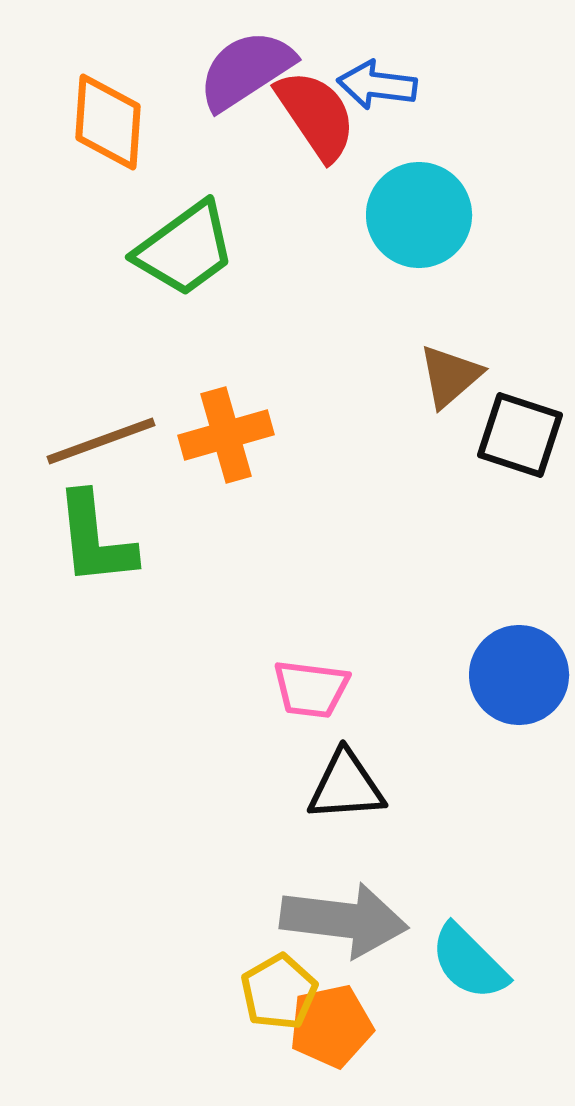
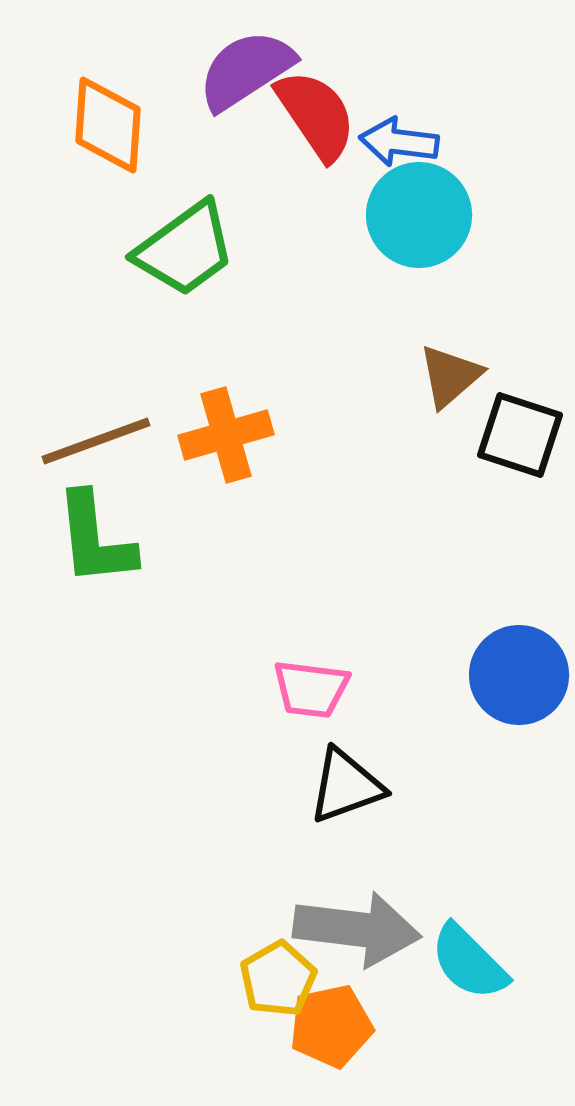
blue arrow: moved 22 px right, 57 px down
orange diamond: moved 3 px down
brown line: moved 5 px left
black triangle: rotated 16 degrees counterclockwise
gray arrow: moved 13 px right, 9 px down
yellow pentagon: moved 1 px left, 13 px up
